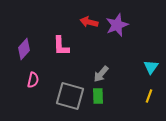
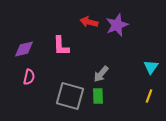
purple diamond: rotated 35 degrees clockwise
pink semicircle: moved 4 px left, 3 px up
